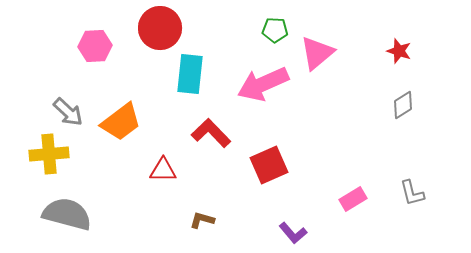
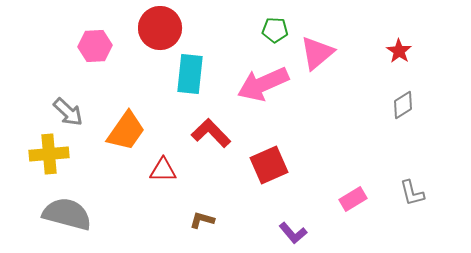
red star: rotated 15 degrees clockwise
orange trapezoid: moved 5 px right, 9 px down; rotated 18 degrees counterclockwise
